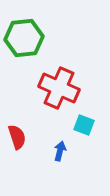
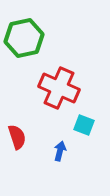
green hexagon: rotated 6 degrees counterclockwise
